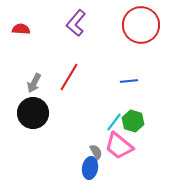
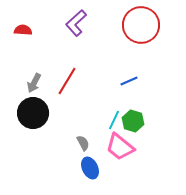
purple L-shape: rotated 8 degrees clockwise
red semicircle: moved 2 px right, 1 px down
red line: moved 2 px left, 4 px down
blue line: rotated 18 degrees counterclockwise
cyan line: moved 2 px up; rotated 12 degrees counterclockwise
pink trapezoid: moved 1 px right, 1 px down
gray semicircle: moved 13 px left, 9 px up
blue ellipse: rotated 35 degrees counterclockwise
